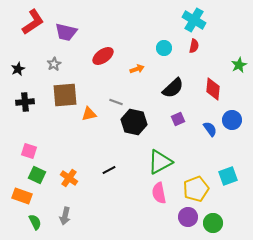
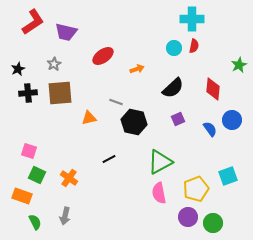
cyan cross: moved 2 px left, 1 px up; rotated 30 degrees counterclockwise
cyan circle: moved 10 px right
brown square: moved 5 px left, 2 px up
black cross: moved 3 px right, 9 px up
orange triangle: moved 4 px down
black line: moved 11 px up
